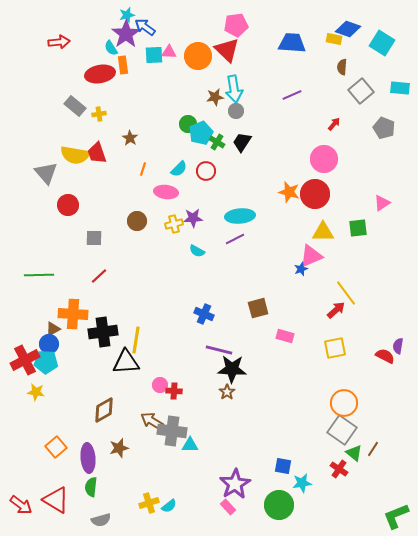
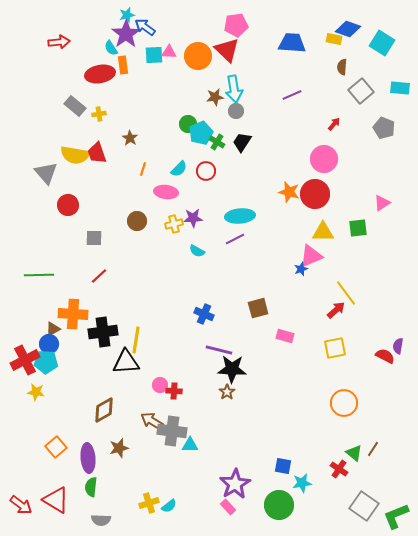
gray square at (342, 430): moved 22 px right, 76 px down
gray semicircle at (101, 520): rotated 18 degrees clockwise
